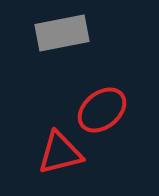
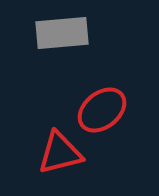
gray rectangle: rotated 6 degrees clockwise
